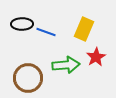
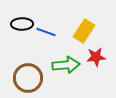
yellow rectangle: moved 2 px down; rotated 10 degrees clockwise
red star: rotated 24 degrees clockwise
